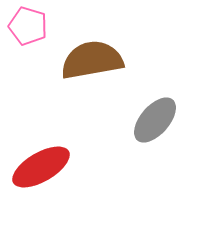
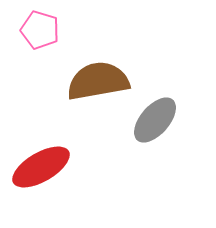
pink pentagon: moved 12 px right, 4 px down
brown semicircle: moved 6 px right, 21 px down
